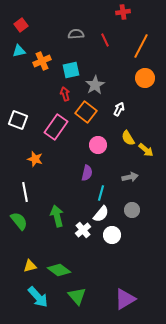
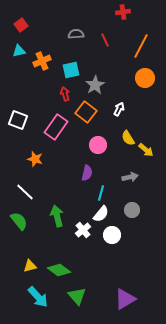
white line: rotated 36 degrees counterclockwise
